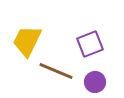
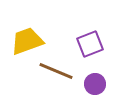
yellow trapezoid: rotated 44 degrees clockwise
purple circle: moved 2 px down
